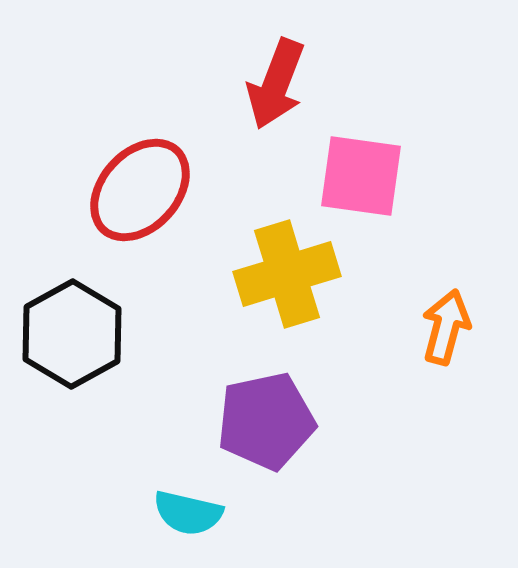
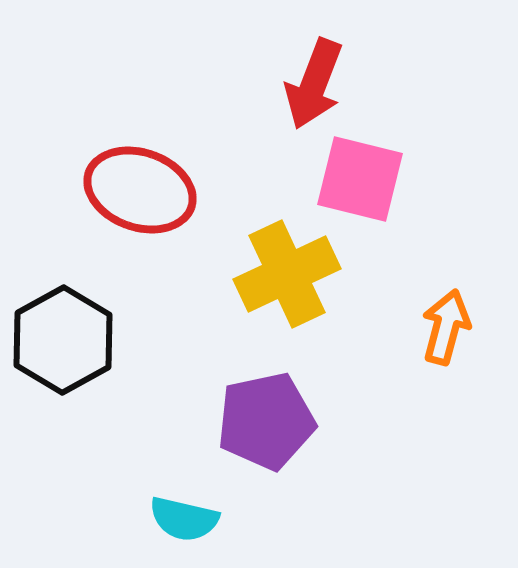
red arrow: moved 38 px right
pink square: moved 1 px left, 3 px down; rotated 6 degrees clockwise
red ellipse: rotated 67 degrees clockwise
yellow cross: rotated 8 degrees counterclockwise
black hexagon: moved 9 px left, 6 px down
cyan semicircle: moved 4 px left, 6 px down
